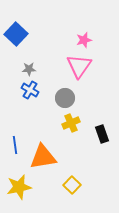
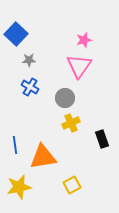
gray star: moved 9 px up
blue cross: moved 3 px up
black rectangle: moved 5 px down
yellow square: rotated 18 degrees clockwise
